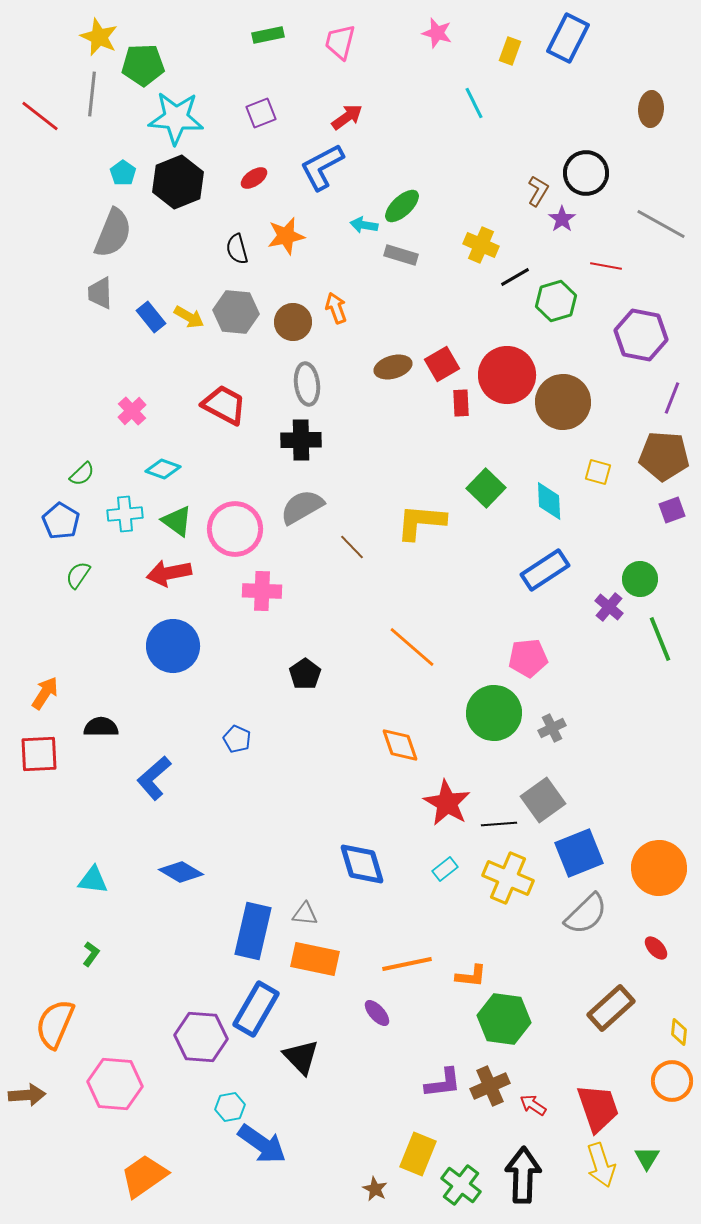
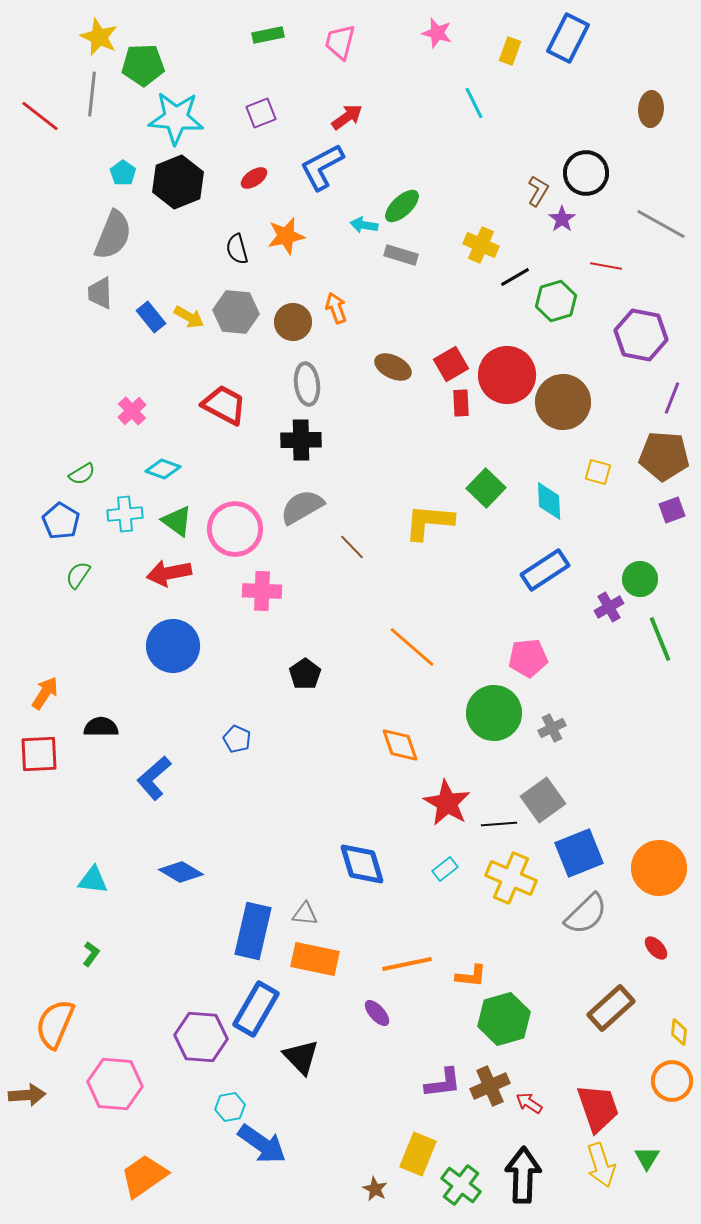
gray semicircle at (113, 233): moved 2 px down
red square at (442, 364): moved 9 px right
brown ellipse at (393, 367): rotated 42 degrees clockwise
green semicircle at (82, 474): rotated 12 degrees clockwise
yellow L-shape at (421, 522): moved 8 px right
purple cross at (609, 607): rotated 20 degrees clockwise
yellow cross at (508, 878): moved 3 px right
green hexagon at (504, 1019): rotated 24 degrees counterclockwise
red arrow at (533, 1105): moved 4 px left, 2 px up
